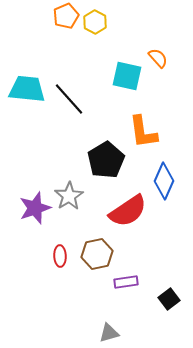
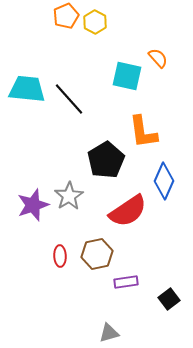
purple star: moved 2 px left, 3 px up
